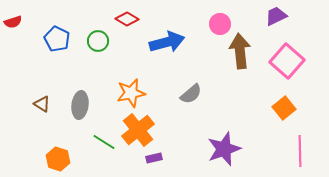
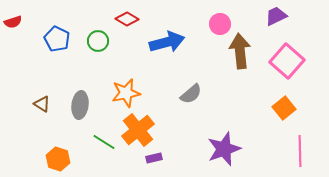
orange star: moved 5 px left
